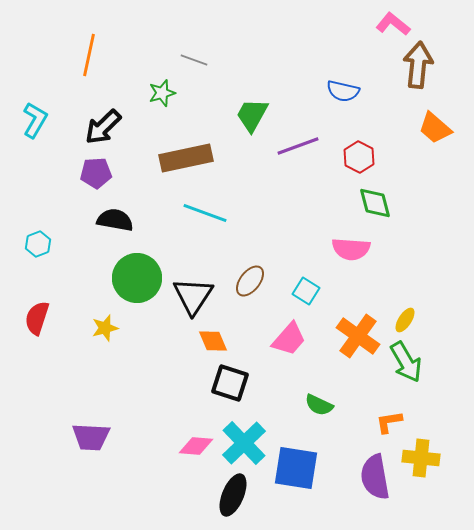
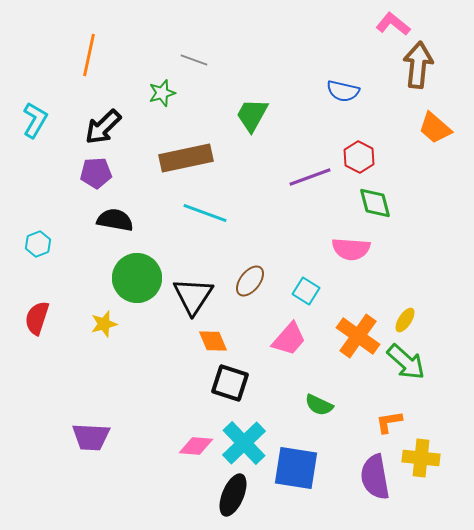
purple line: moved 12 px right, 31 px down
yellow star: moved 1 px left, 4 px up
green arrow: rotated 18 degrees counterclockwise
